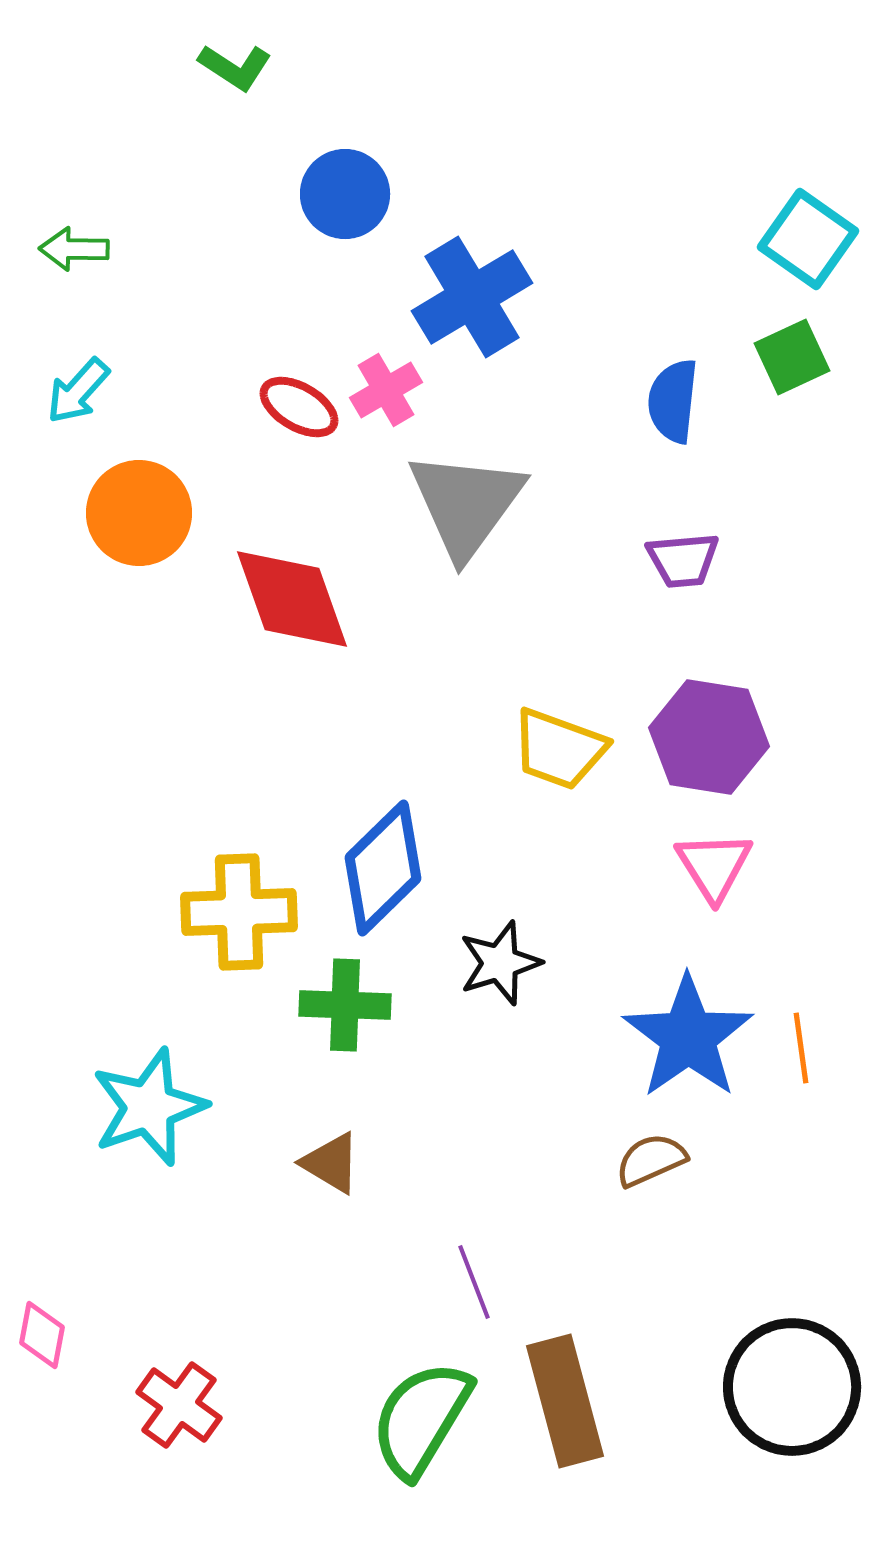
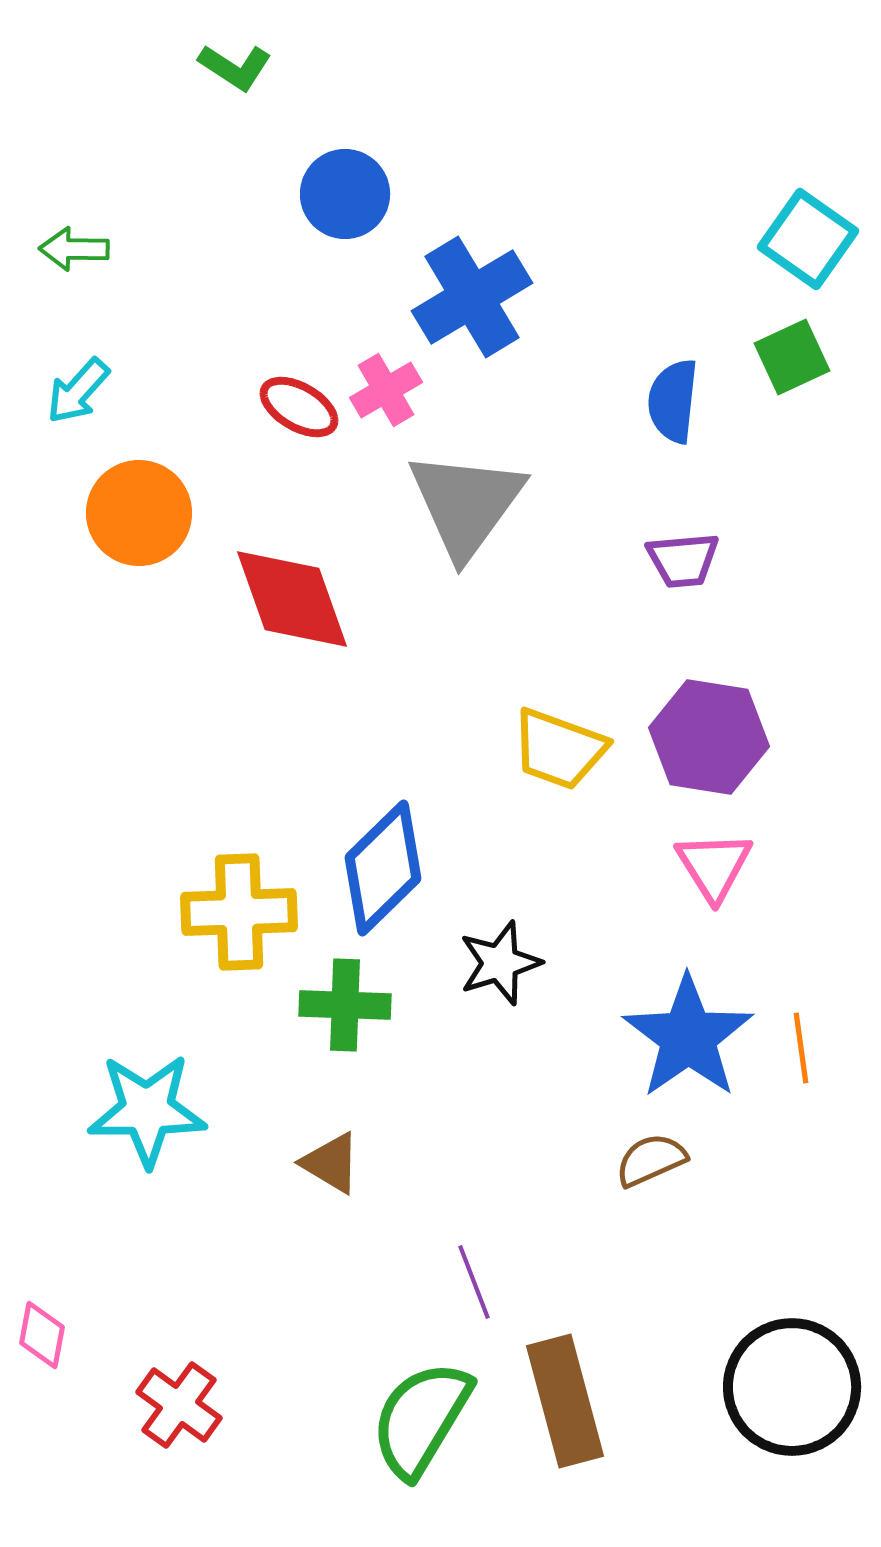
cyan star: moved 2 px left, 3 px down; rotated 19 degrees clockwise
